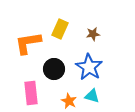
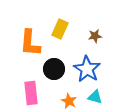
brown star: moved 2 px right, 2 px down
orange L-shape: moved 2 px right; rotated 76 degrees counterclockwise
blue star: moved 2 px left, 2 px down
cyan triangle: moved 3 px right, 1 px down
